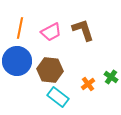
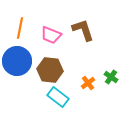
pink trapezoid: moved 3 px down; rotated 50 degrees clockwise
orange cross: moved 1 px up
